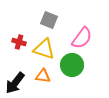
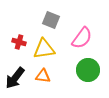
gray square: moved 2 px right
yellow triangle: rotated 25 degrees counterclockwise
green circle: moved 16 px right, 5 px down
black arrow: moved 5 px up
